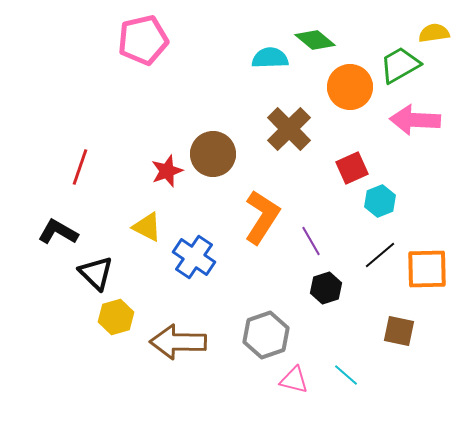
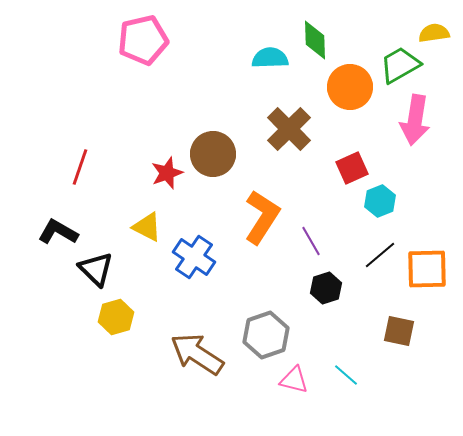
green diamond: rotated 48 degrees clockwise
pink arrow: rotated 84 degrees counterclockwise
red star: moved 2 px down
black triangle: moved 4 px up
brown arrow: moved 19 px right, 12 px down; rotated 32 degrees clockwise
